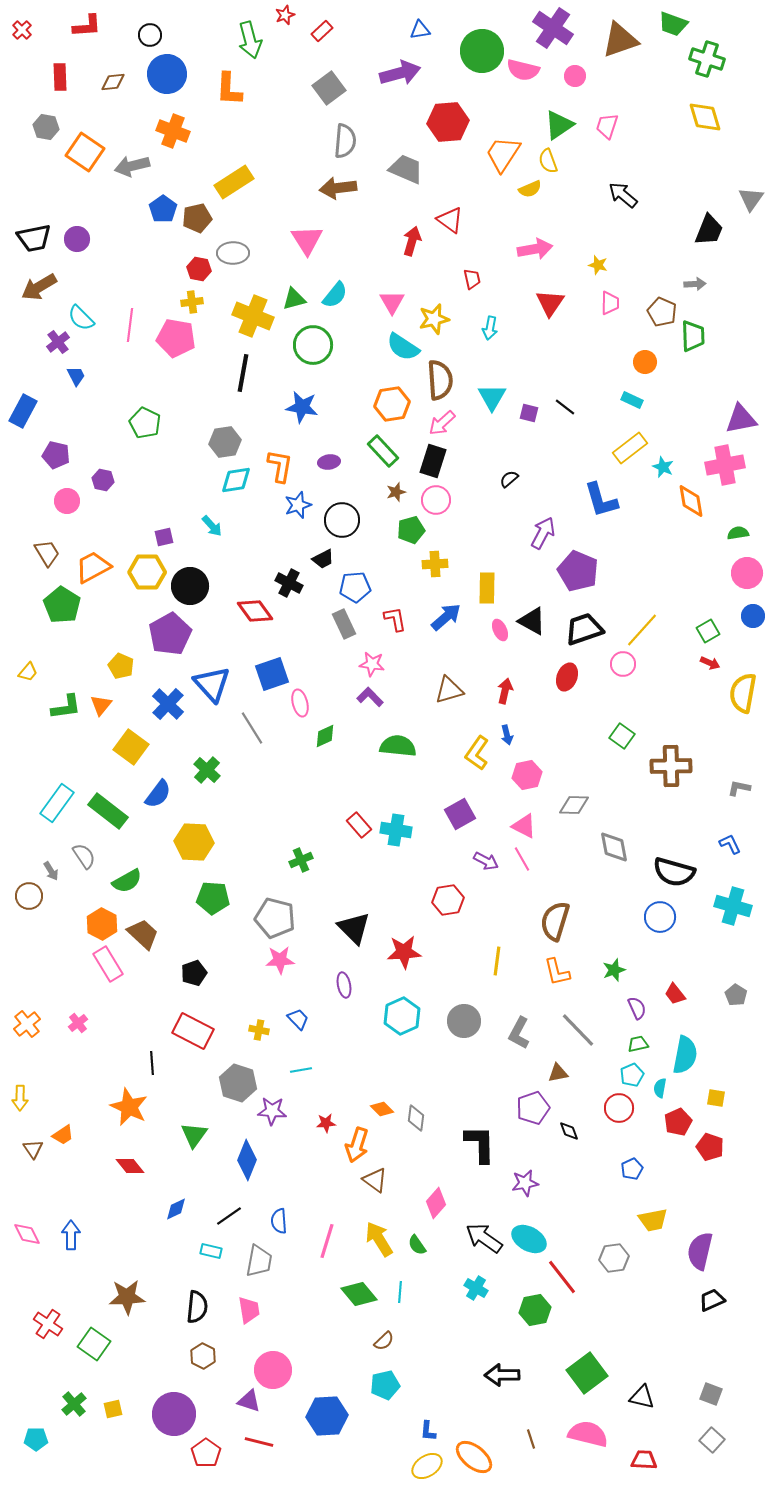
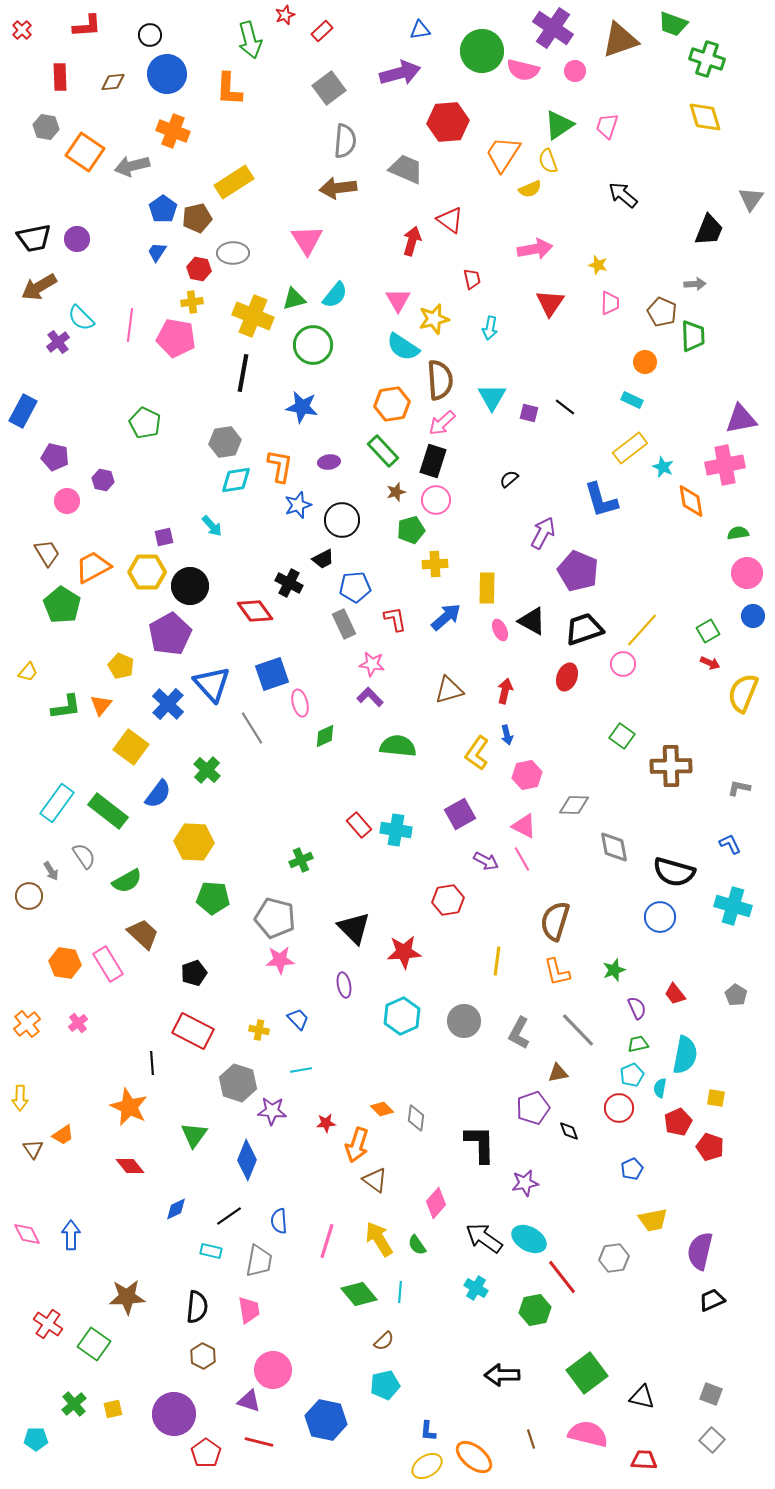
pink circle at (575, 76): moved 5 px up
pink triangle at (392, 302): moved 6 px right, 2 px up
blue trapezoid at (76, 376): moved 81 px right, 124 px up; rotated 120 degrees counterclockwise
purple pentagon at (56, 455): moved 1 px left, 2 px down
yellow semicircle at (743, 693): rotated 12 degrees clockwise
orange hexagon at (102, 924): moved 37 px left, 39 px down; rotated 20 degrees counterclockwise
blue hexagon at (327, 1416): moved 1 px left, 4 px down; rotated 15 degrees clockwise
